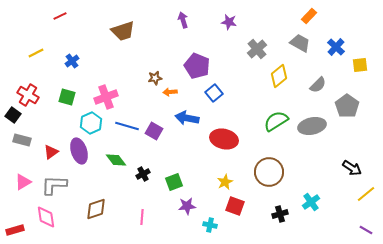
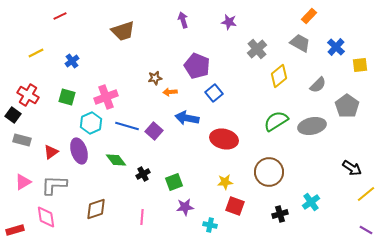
purple square at (154, 131): rotated 12 degrees clockwise
yellow star at (225, 182): rotated 21 degrees clockwise
purple star at (187, 206): moved 2 px left, 1 px down
